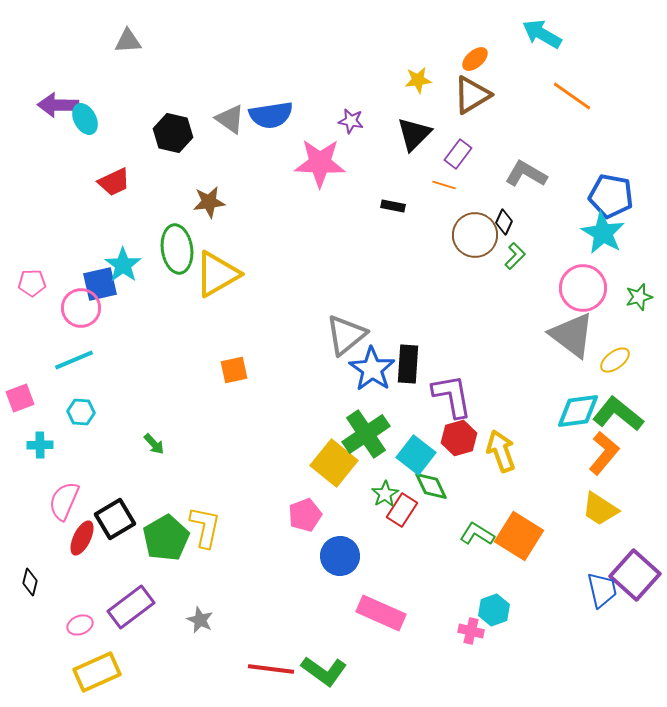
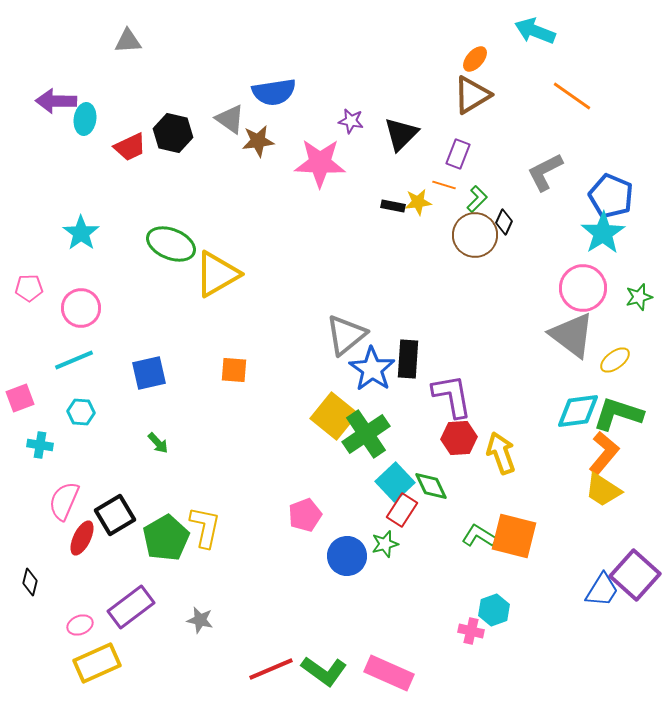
cyan arrow at (542, 34): moved 7 px left, 3 px up; rotated 9 degrees counterclockwise
orange ellipse at (475, 59): rotated 8 degrees counterclockwise
yellow star at (418, 80): moved 122 px down
purple arrow at (58, 105): moved 2 px left, 4 px up
blue semicircle at (271, 115): moved 3 px right, 23 px up
cyan ellipse at (85, 119): rotated 36 degrees clockwise
black triangle at (414, 134): moved 13 px left
purple rectangle at (458, 154): rotated 16 degrees counterclockwise
gray L-shape at (526, 174): moved 19 px right, 2 px up; rotated 57 degrees counterclockwise
red trapezoid at (114, 182): moved 16 px right, 35 px up
blue pentagon at (611, 196): rotated 12 degrees clockwise
brown star at (209, 202): moved 49 px right, 61 px up
cyan star at (603, 233): rotated 9 degrees clockwise
green ellipse at (177, 249): moved 6 px left, 5 px up; rotated 60 degrees counterclockwise
green L-shape at (515, 256): moved 38 px left, 57 px up
cyan star at (123, 265): moved 42 px left, 32 px up
pink pentagon at (32, 283): moved 3 px left, 5 px down
blue square at (100, 284): moved 49 px right, 89 px down
black rectangle at (408, 364): moved 5 px up
orange square at (234, 370): rotated 16 degrees clockwise
green L-shape at (618, 414): rotated 21 degrees counterclockwise
red hexagon at (459, 438): rotated 12 degrees clockwise
green arrow at (154, 444): moved 4 px right, 1 px up
cyan cross at (40, 445): rotated 10 degrees clockwise
yellow arrow at (501, 451): moved 2 px down
cyan square at (416, 455): moved 21 px left, 27 px down; rotated 9 degrees clockwise
yellow square at (334, 463): moved 47 px up
green star at (385, 494): moved 50 px down; rotated 16 degrees clockwise
yellow trapezoid at (600, 509): moved 3 px right, 19 px up
black square at (115, 519): moved 4 px up
green L-shape at (477, 534): moved 2 px right, 2 px down
orange square at (519, 536): moved 5 px left; rotated 18 degrees counterclockwise
blue circle at (340, 556): moved 7 px right
blue trapezoid at (602, 590): rotated 45 degrees clockwise
pink rectangle at (381, 613): moved 8 px right, 60 px down
gray star at (200, 620): rotated 12 degrees counterclockwise
red line at (271, 669): rotated 30 degrees counterclockwise
yellow rectangle at (97, 672): moved 9 px up
